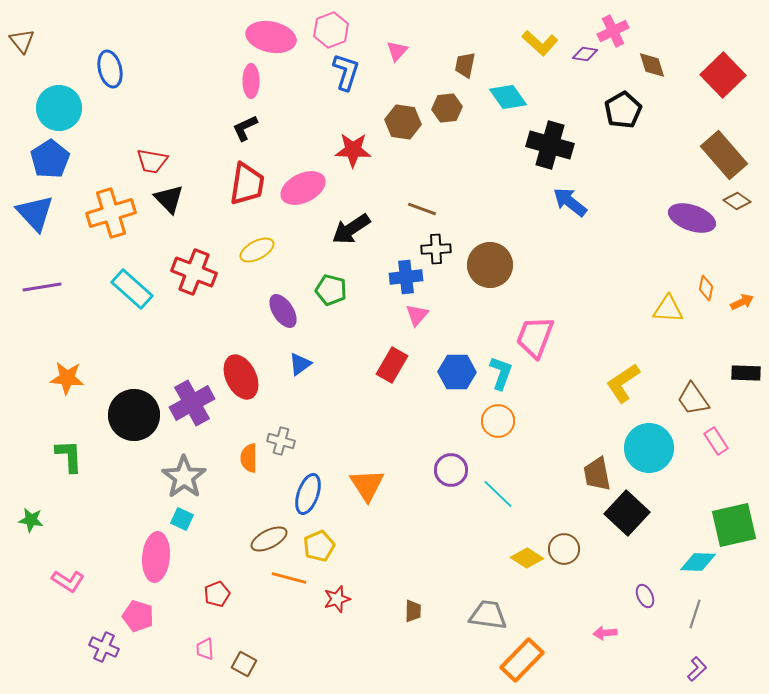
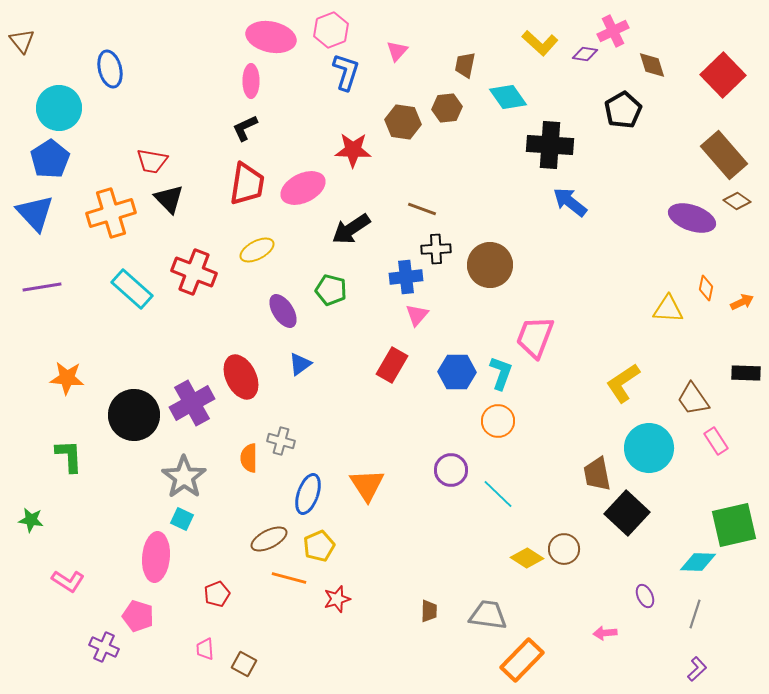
black cross at (550, 145): rotated 12 degrees counterclockwise
brown trapezoid at (413, 611): moved 16 px right
